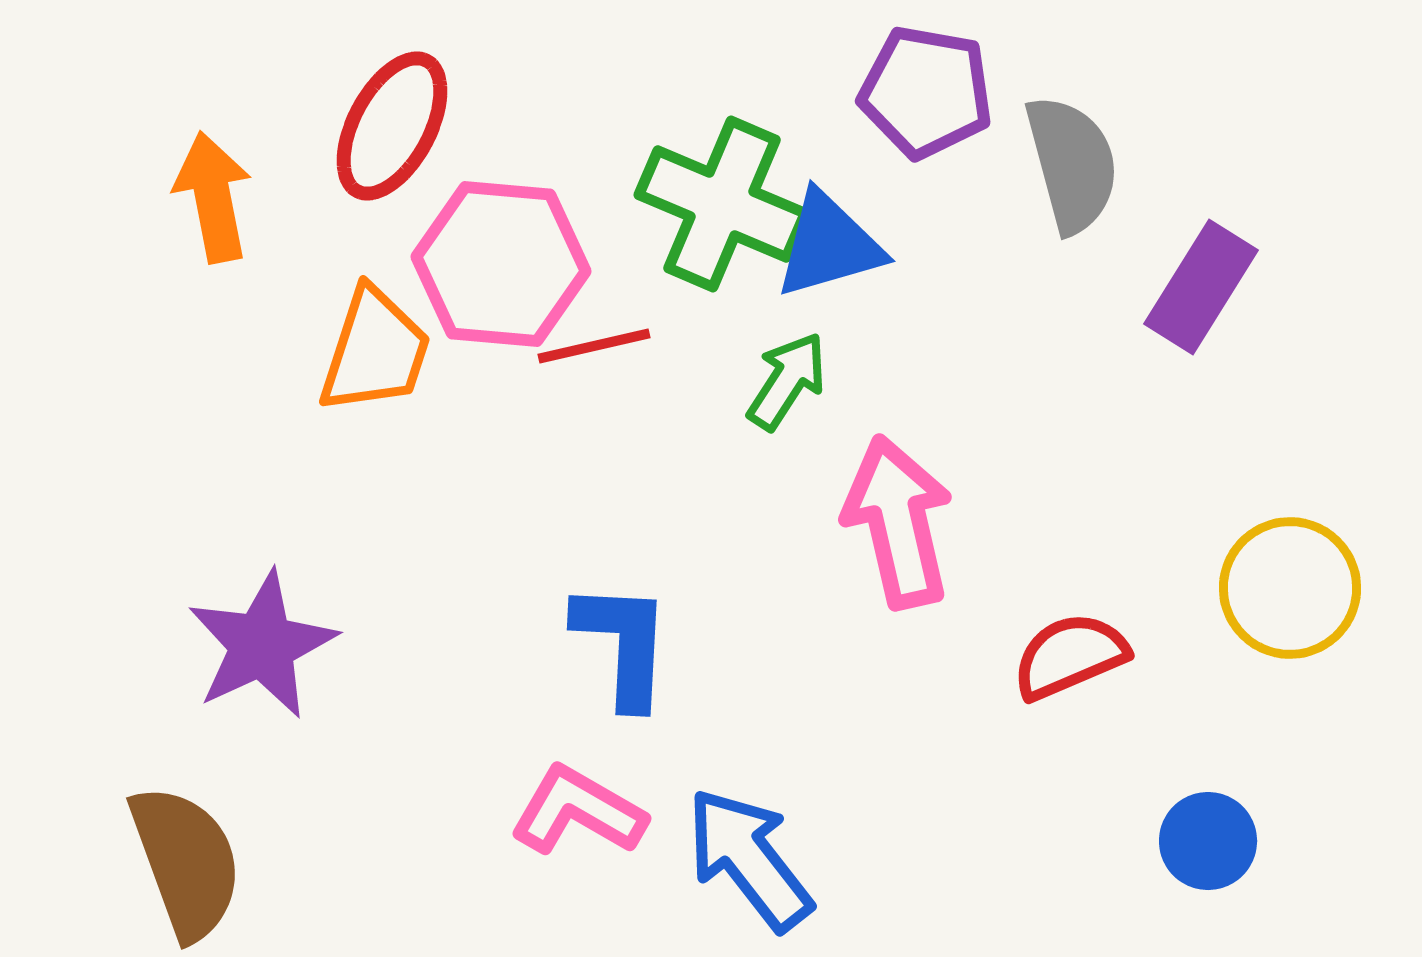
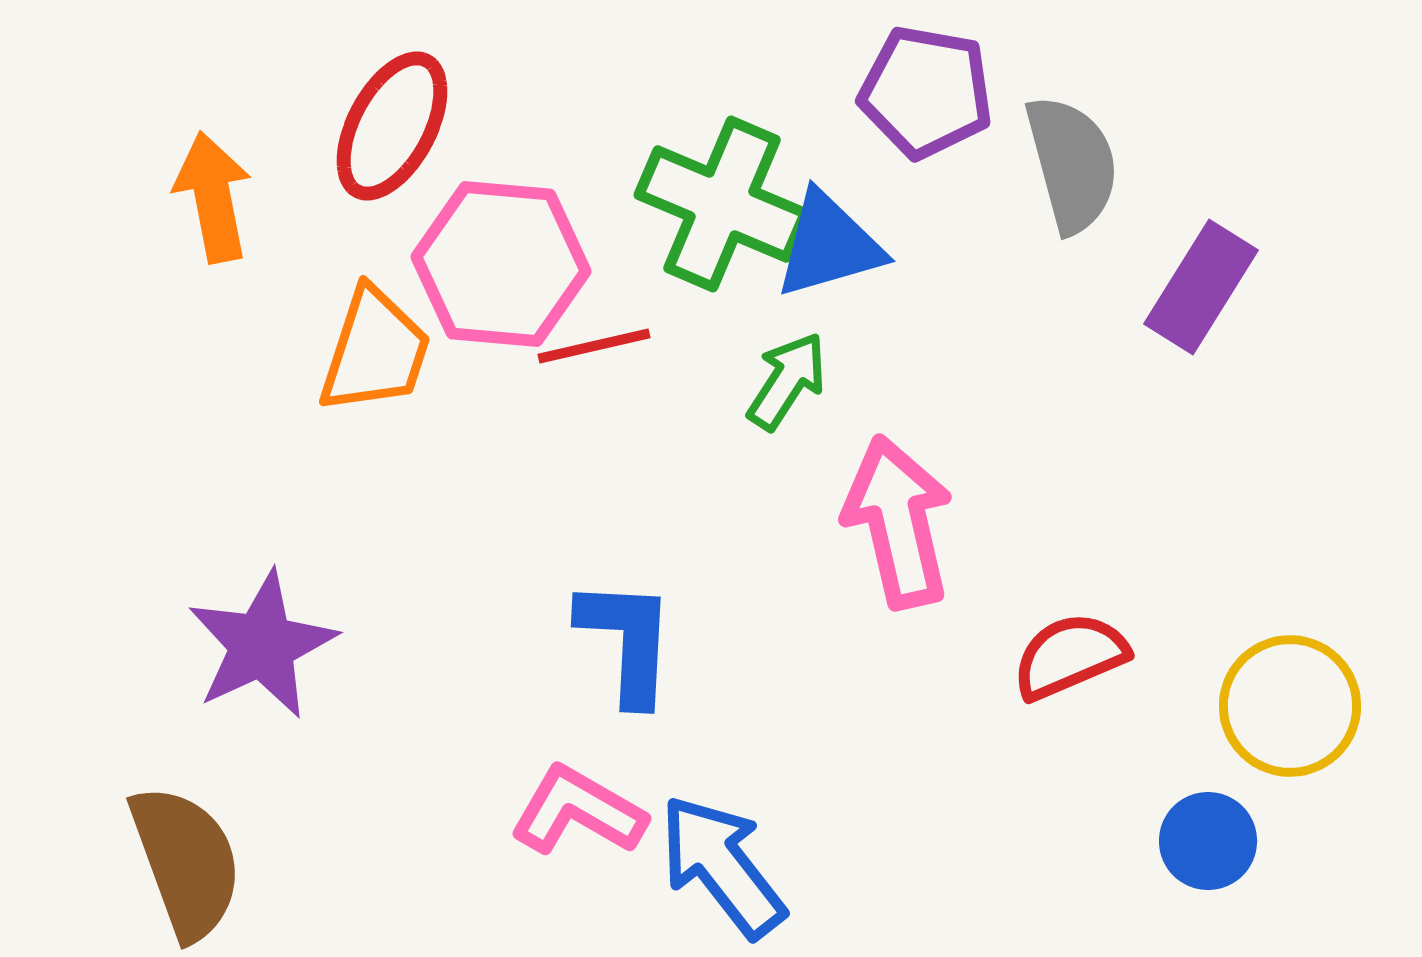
yellow circle: moved 118 px down
blue L-shape: moved 4 px right, 3 px up
blue arrow: moved 27 px left, 7 px down
